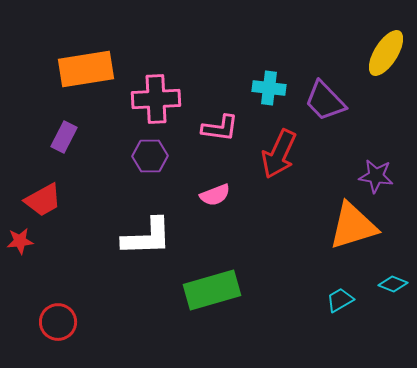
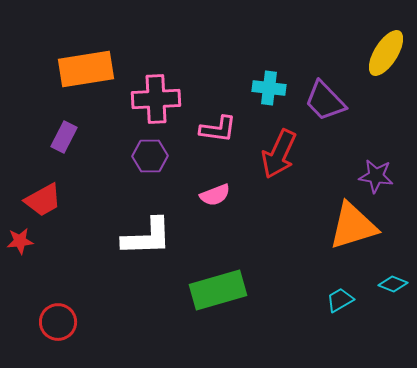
pink L-shape: moved 2 px left, 1 px down
green rectangle: moved 6 px right
